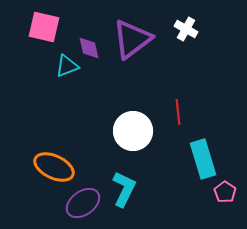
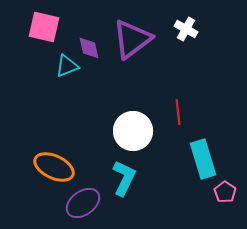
cyan L-shape: moved 11 px up
